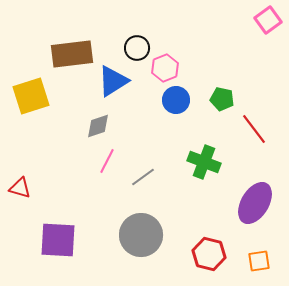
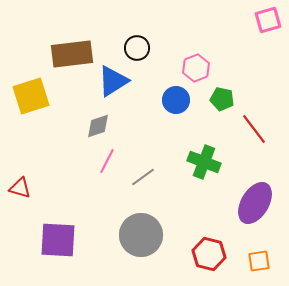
pink square: rotated 20 degrees clockwise
pink hexagon: moved 31 px right
